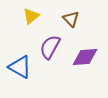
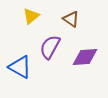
brown triangle: rotated 12 degrees counterclockwise
